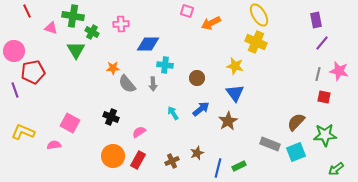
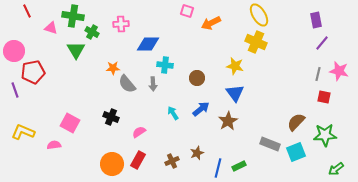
orange circle at (113, 156): moved 1 px left, 8 px down
